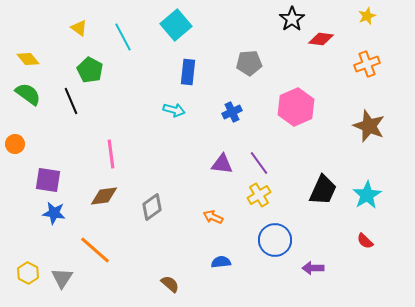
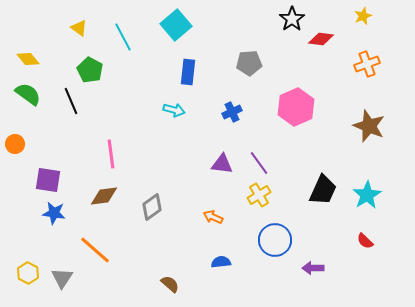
yellow star: moved 4 px left
